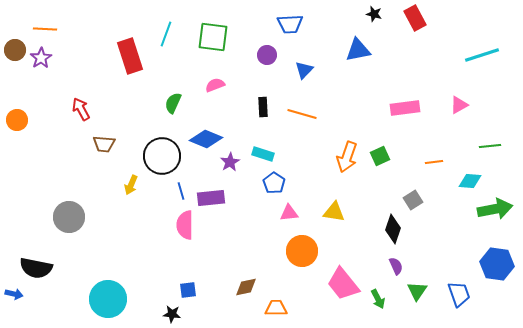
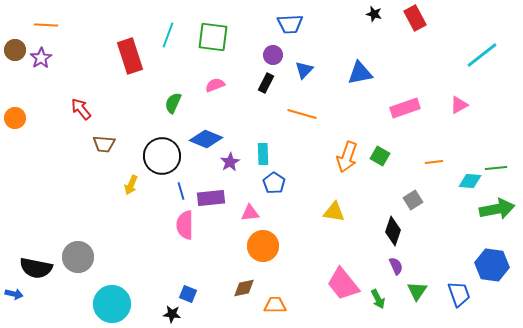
orange line at (45, 29): moved 1 px right, 4 px up
cyan line at (166, 34): moved 2 px right, 1 px down
blue triangle at (358, 50): moved 2 px right, 23 px down
purple circle at (267, 55): moved 6 px right
cyan line at (482, 55): rotated 20 degrees counterclockwise
black rectangle at (263, 107): moved 3 px right, 24 px up; rotated 30 degrees clockwise
pink rectangle at (405, 108): rotated 12 degrees counterclockwise
red arrow at (81, 109): rotated 10 degrees counterclockwise
orange circle at (17, 120): moved 2 px left, 2 px up
green line at (490, 146): moved 6 px right, 22 px down
cyan rectangle at (263, 154): rotated 70 degrees clockwise
green square at (380, 156): rotated 36 degrees counterclockwise
green arrow at (495, 209): moved 2 px right
pink triangle at (289, 213): moved 39 px left
gray circle at (69, 217): moved 9 px right, 40 px down
black diamond at (393, 229): moved 2 px down
orange circle at (302, 251): moved 39 px left, 5 px up
blue hexagon at (497, 264): moved 5 px left, 1 px down
brown diamond at (246, 287): moved 2 px left, 1 px down
blue square at (188, 290): moved 4 px down; rotated 30 degrees clockwise
cyan circle at (108, 299): moved 4 px right, 5 px down
orange trapezoid at (276, 308): moved 1 px left, 3 px up
